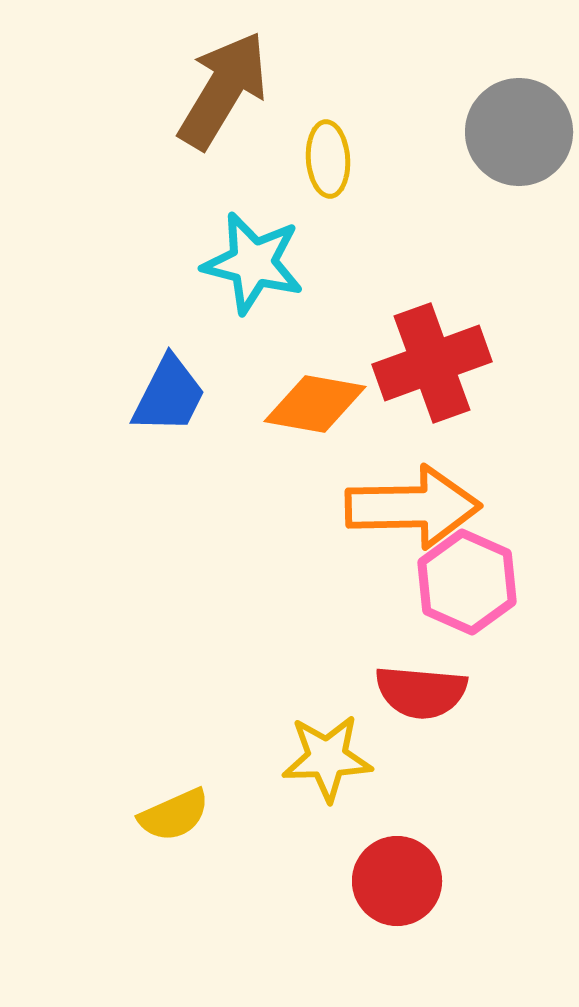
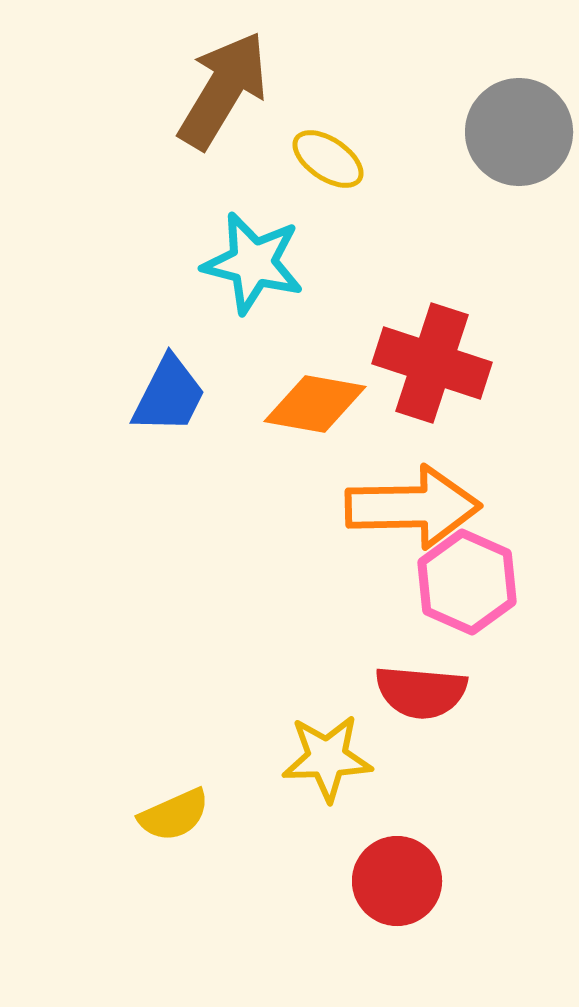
yellow ellipse: rotated 52 degrees counterclockwise
red cross: rotated 38 degrees clockwise
